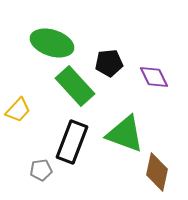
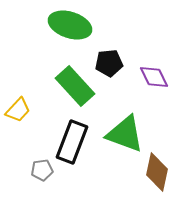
green ellipse: moved 18 px right, 18 px up
gray pentagon: moved 1 px right
